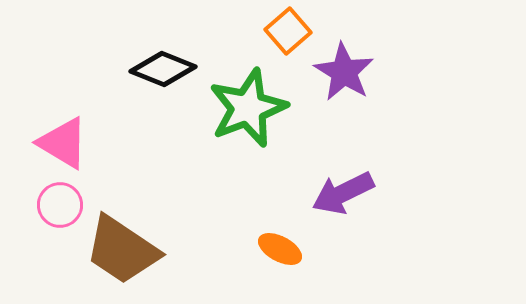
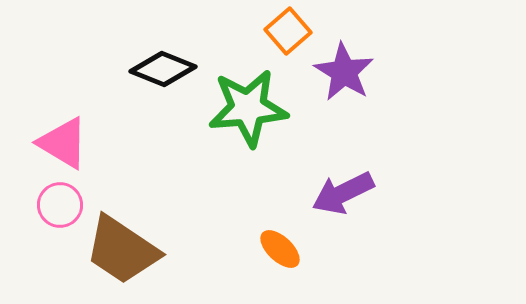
green star: rotated 16 degrees clockwise
orange ellipse: rotated 15 degrees clockwise
